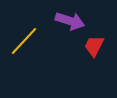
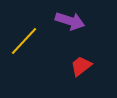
red trapezoid: moved 13 px left, 20 px down; rotated 25 degrees clockwise
